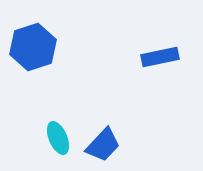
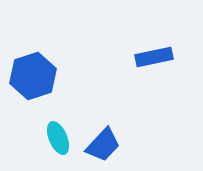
blue hexagon: moved 29 px down
blue rectangle: moved 6 px left
